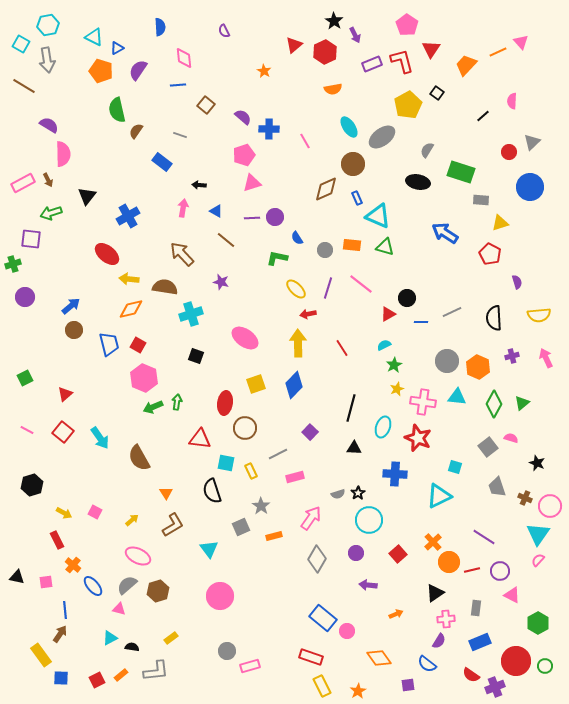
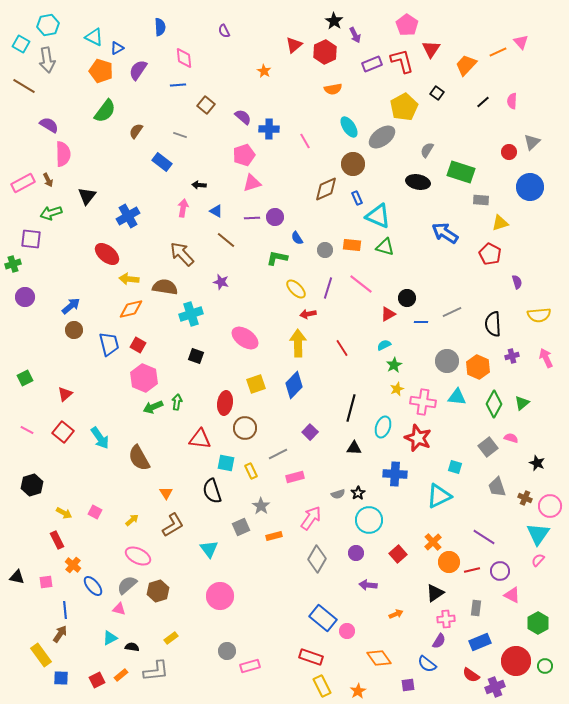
yellow pentagon at (408, 105): moved 4 px left, 2 px down
green semicircle at (117, 110): moved 12 px left, 1 px down; rotated 130 degrees counterclockwise
black line at (483, 116): moved 14 px up
black semicircle at (494, 318): moved 1 px left, 6 px down
